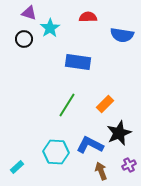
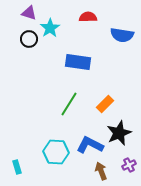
black circle: moved 5 px right
green line: moved 2 px right, 1 px up
cyan rectangle: rotated 64 degrees counterclockwise
